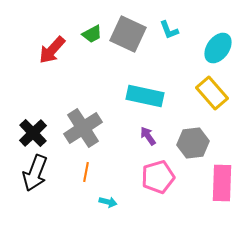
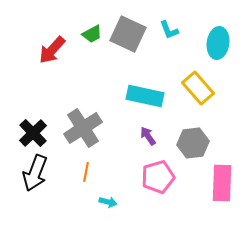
cyan ellipse: moved 5 px up; rotated 28 degrees counterclockwise
yellow rectangle: moved 14 px left, 5 px up
